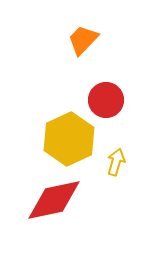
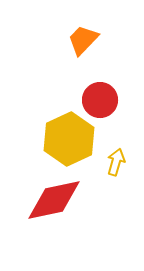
red circle: moved 6 px left
